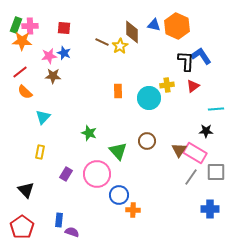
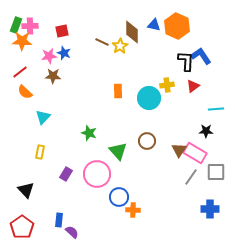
red square: moved 2 px left, 3 px down; rotated 16 degrees counterclockwise
blue circle: moved 2 px down
purple semicircle: rotated 24 degrees clockwise
